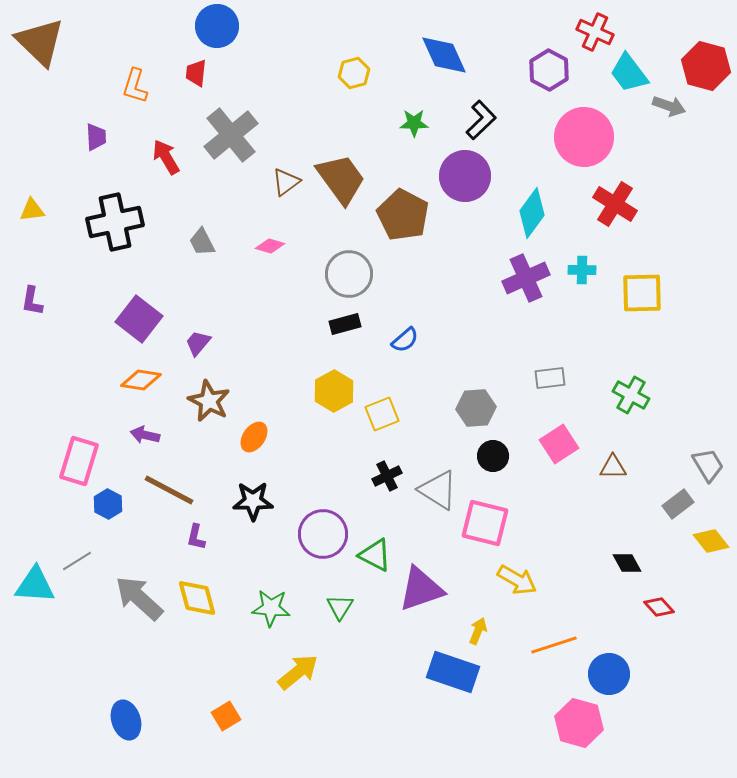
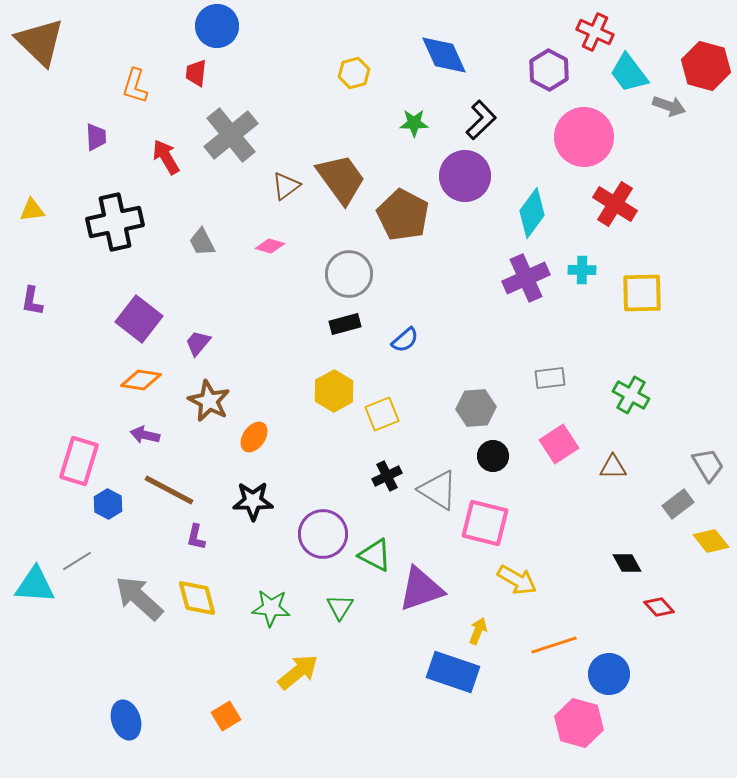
brown triangle at (286, 182): moved 4 px down
